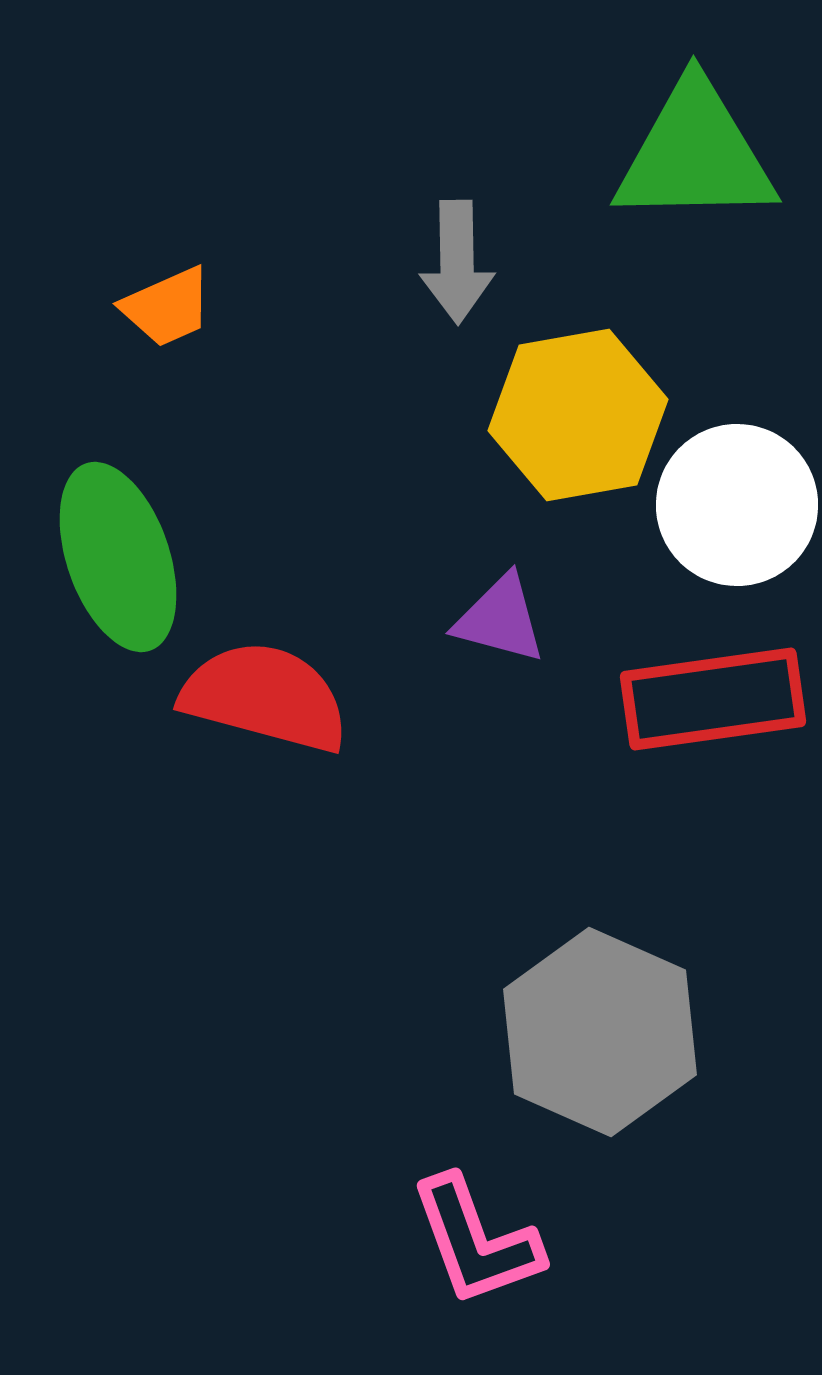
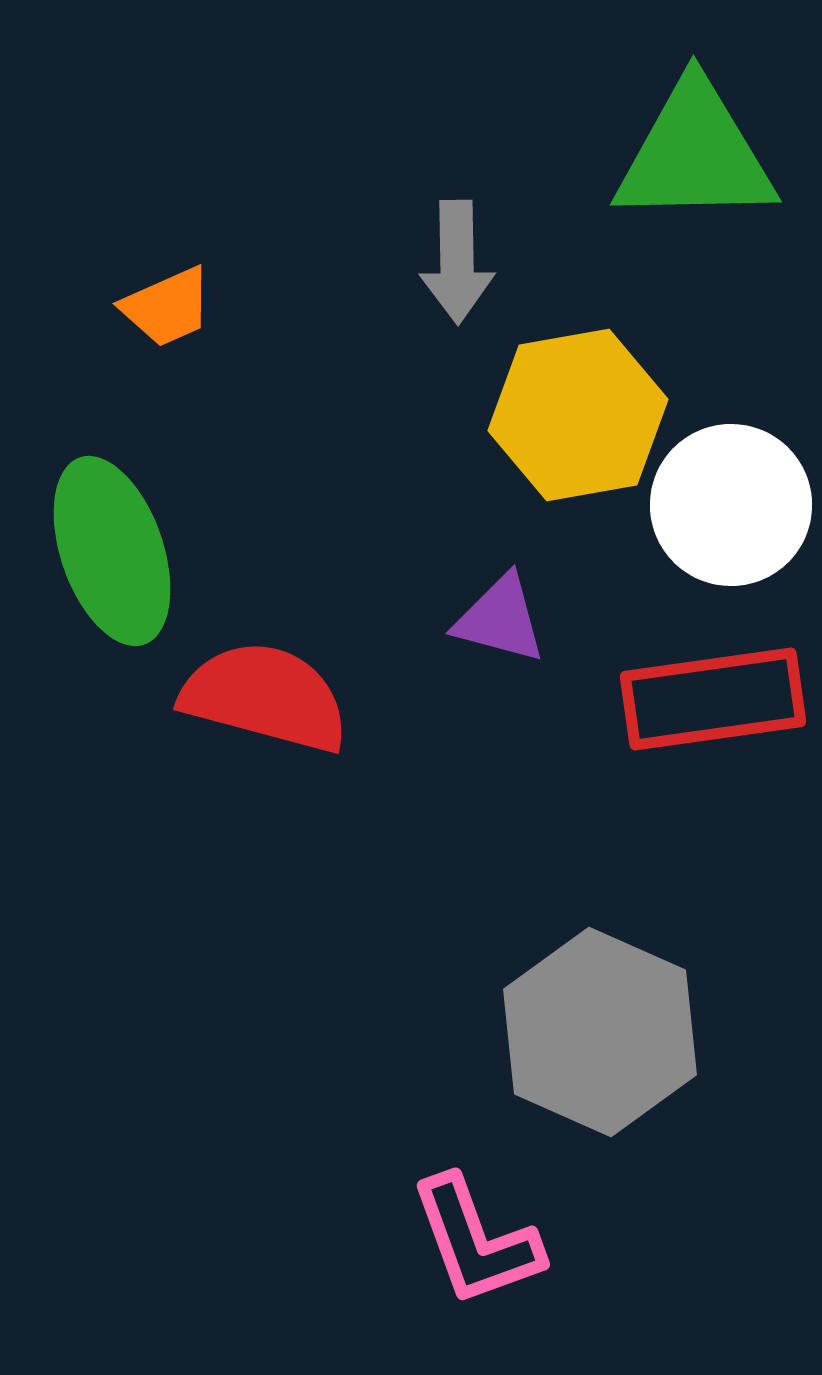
white circle: moved 6 px left
green ellipse: moved 6 px left, 6 px up
